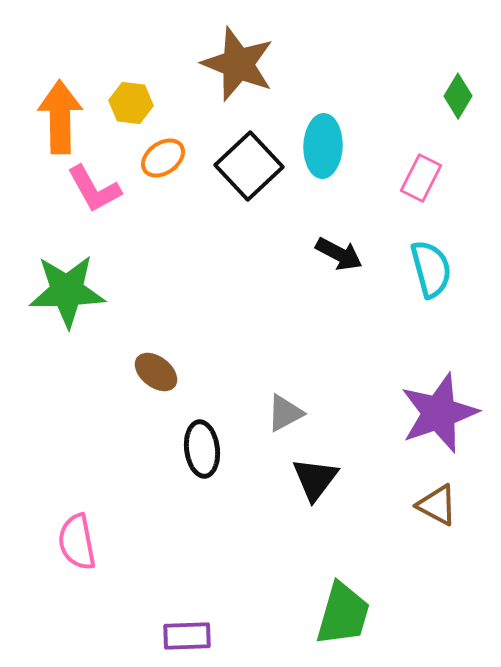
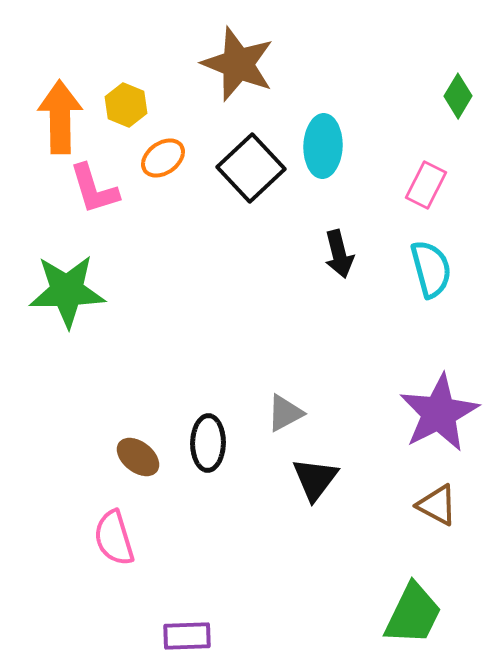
yellow hexagon: moved 5 px left, 2 px down; rotated 15 degrees clockwise
black square: moved 2 px right, 2 px down
pink rectangle: moved 5 px right, 7 px down
pink L-shape: rotated 12 degrees clockwise
black arrow: rotated 48 degrees clockwise
brown ellipse: moved 18 px left, 85 px down
purple star: rotated 8 degrees counterclockwise
black ellipse: moved 6 px right, 6 px up; rotated 8 degrees clockwise
pink semicircle: moved 37 px right, 4 px up; rotated 6 degrees counterclockwise
green trapezoid: moved 70 px right; rotated 10 degrees clockwise
